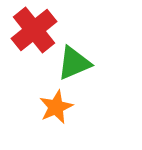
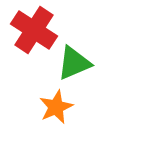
red cross: rotated 18 degrees counterclockwise
